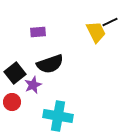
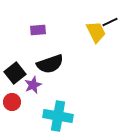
purple rectangle: moved 2 px up
